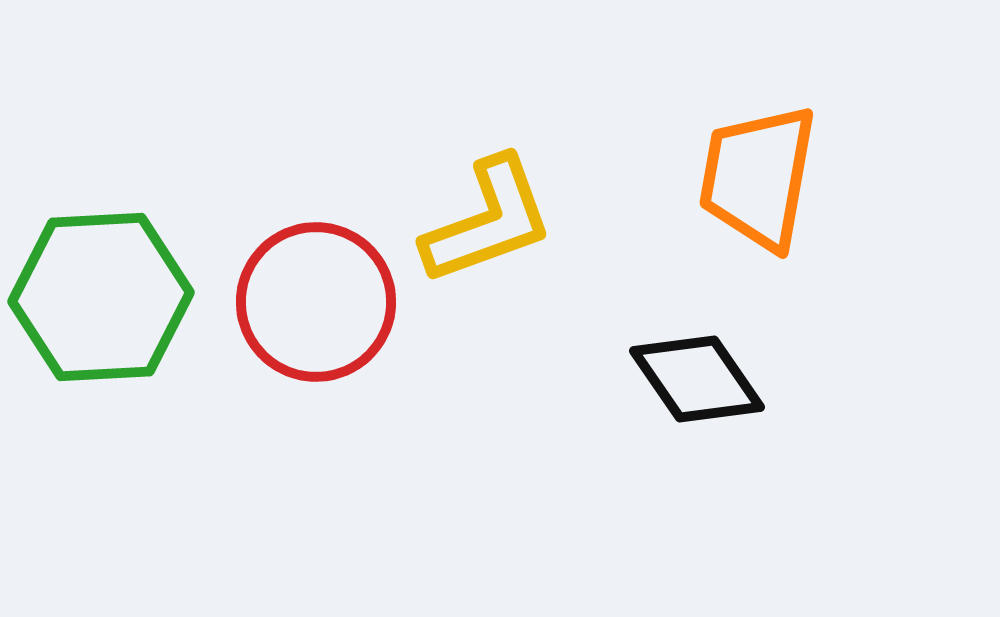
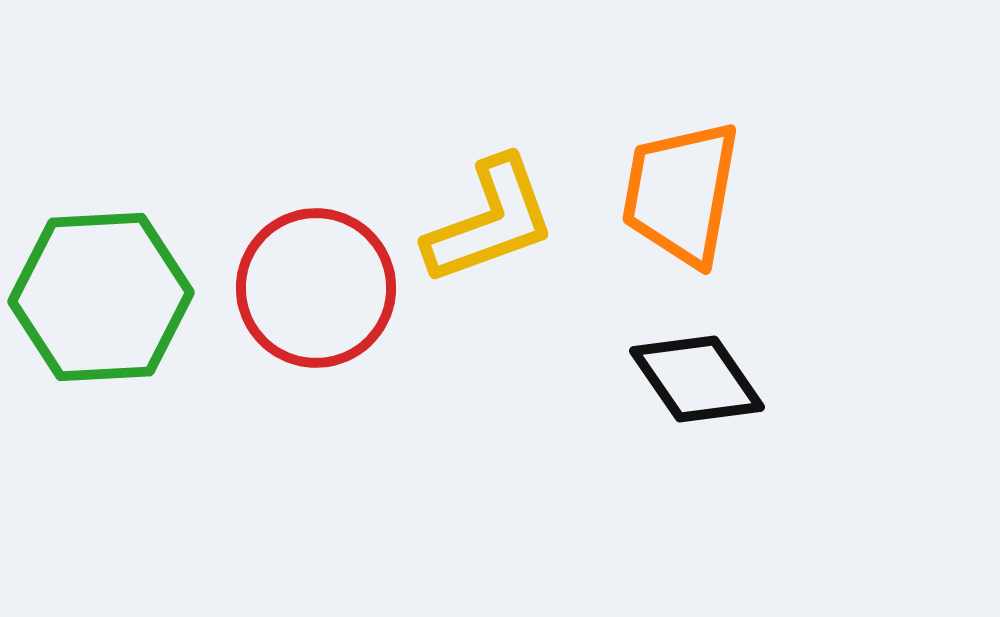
orange trapezoid: moved 77 px left, 16 px down
yellow L-shape: moved 2 px right
red circle: moved 14 px up
